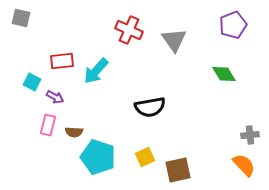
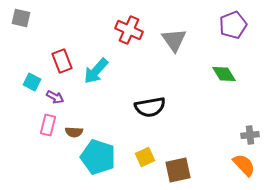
red rectangle: rotated 75 degrees clockwise
